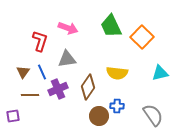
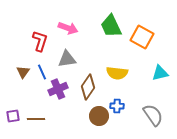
orange square: rotated 15 degrees counterclockwise
brown line: moved 6 px right, 24 px down
